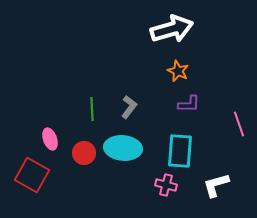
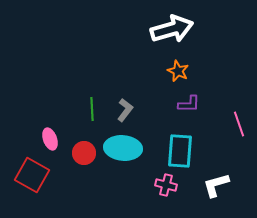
gray L-shape: moved 4 px left, 3 px down
